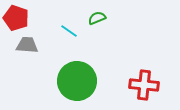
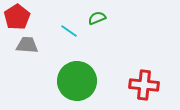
red pentagon: moved 1 px right, 1 px up; rotated 20 degrees clockwise
